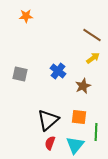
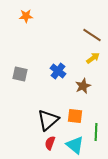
orange square: moved 4 px left, 1 px up
cyan triangle: rotated 30 degrees counterclockwise
